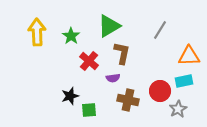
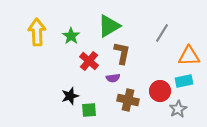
gray line: moved 2 px right, 3 px down
